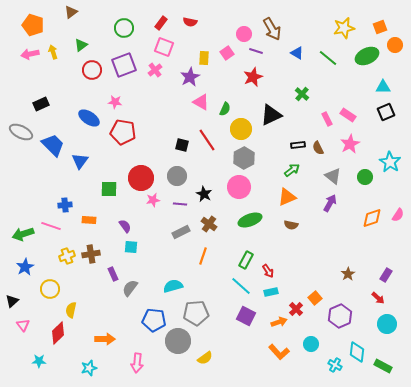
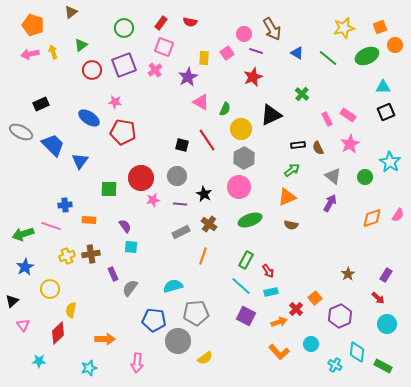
purple star at (190, 77): moved 2 px left
